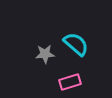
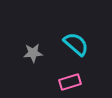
gray star: moved 12 px left, 1 px up
